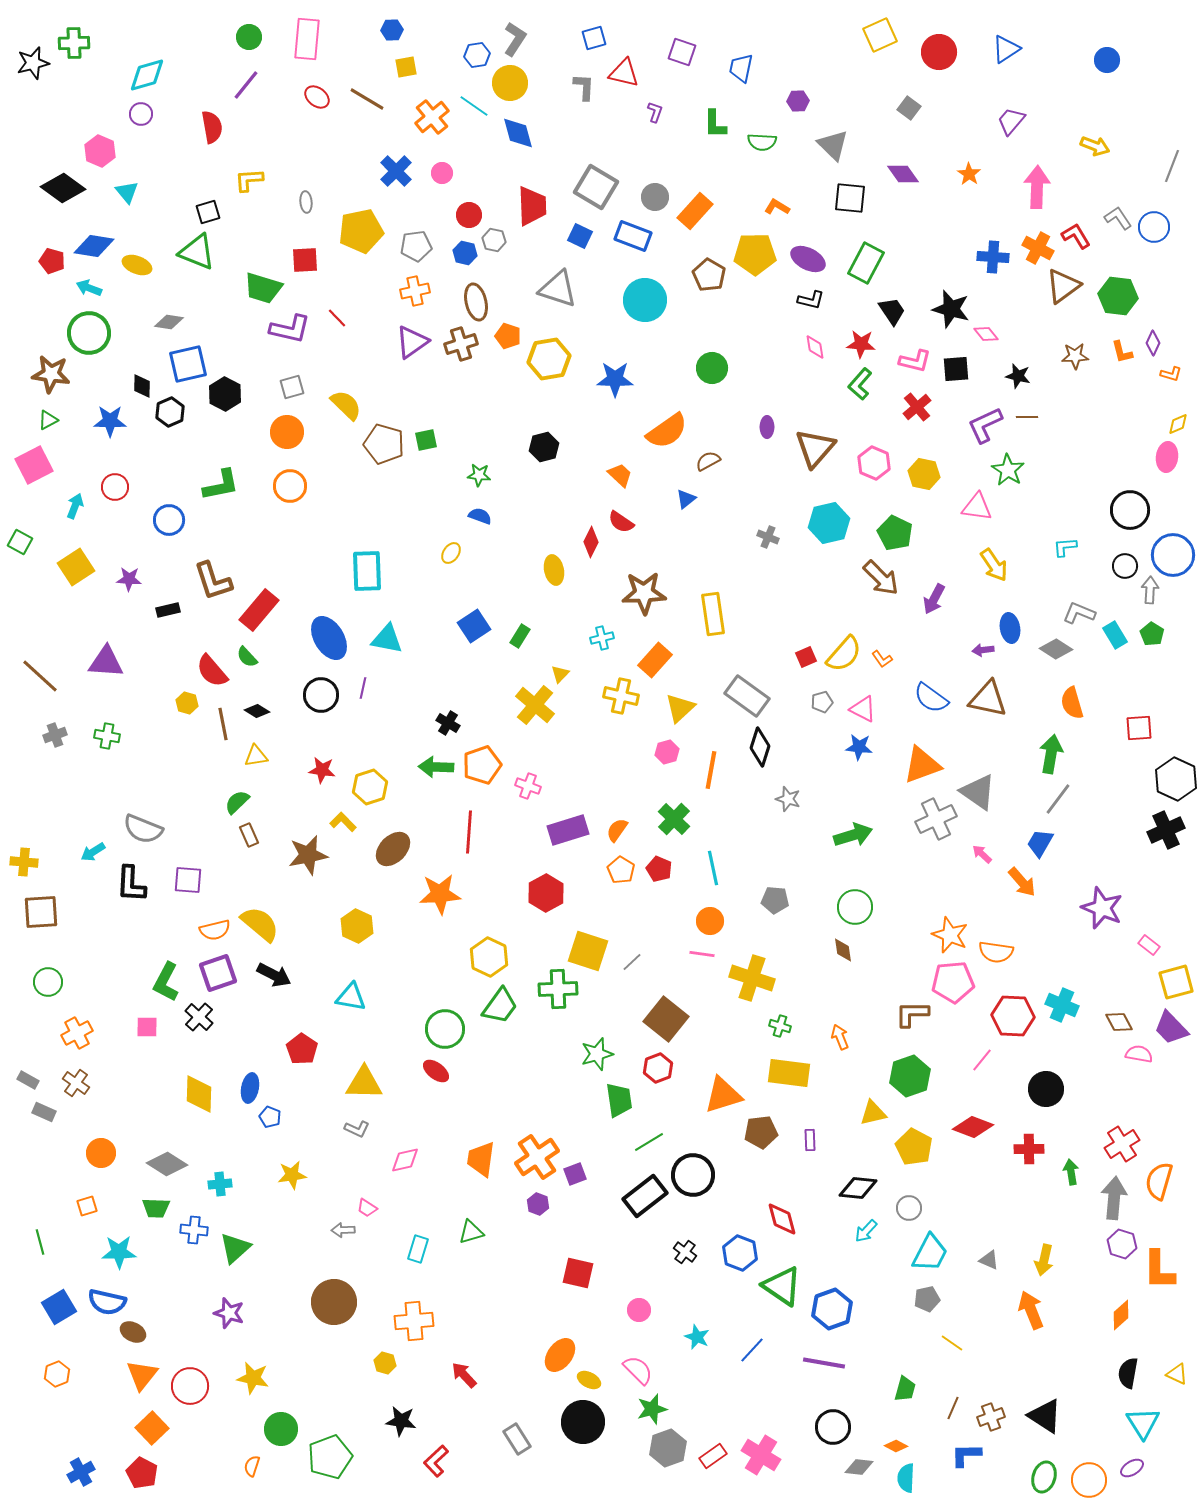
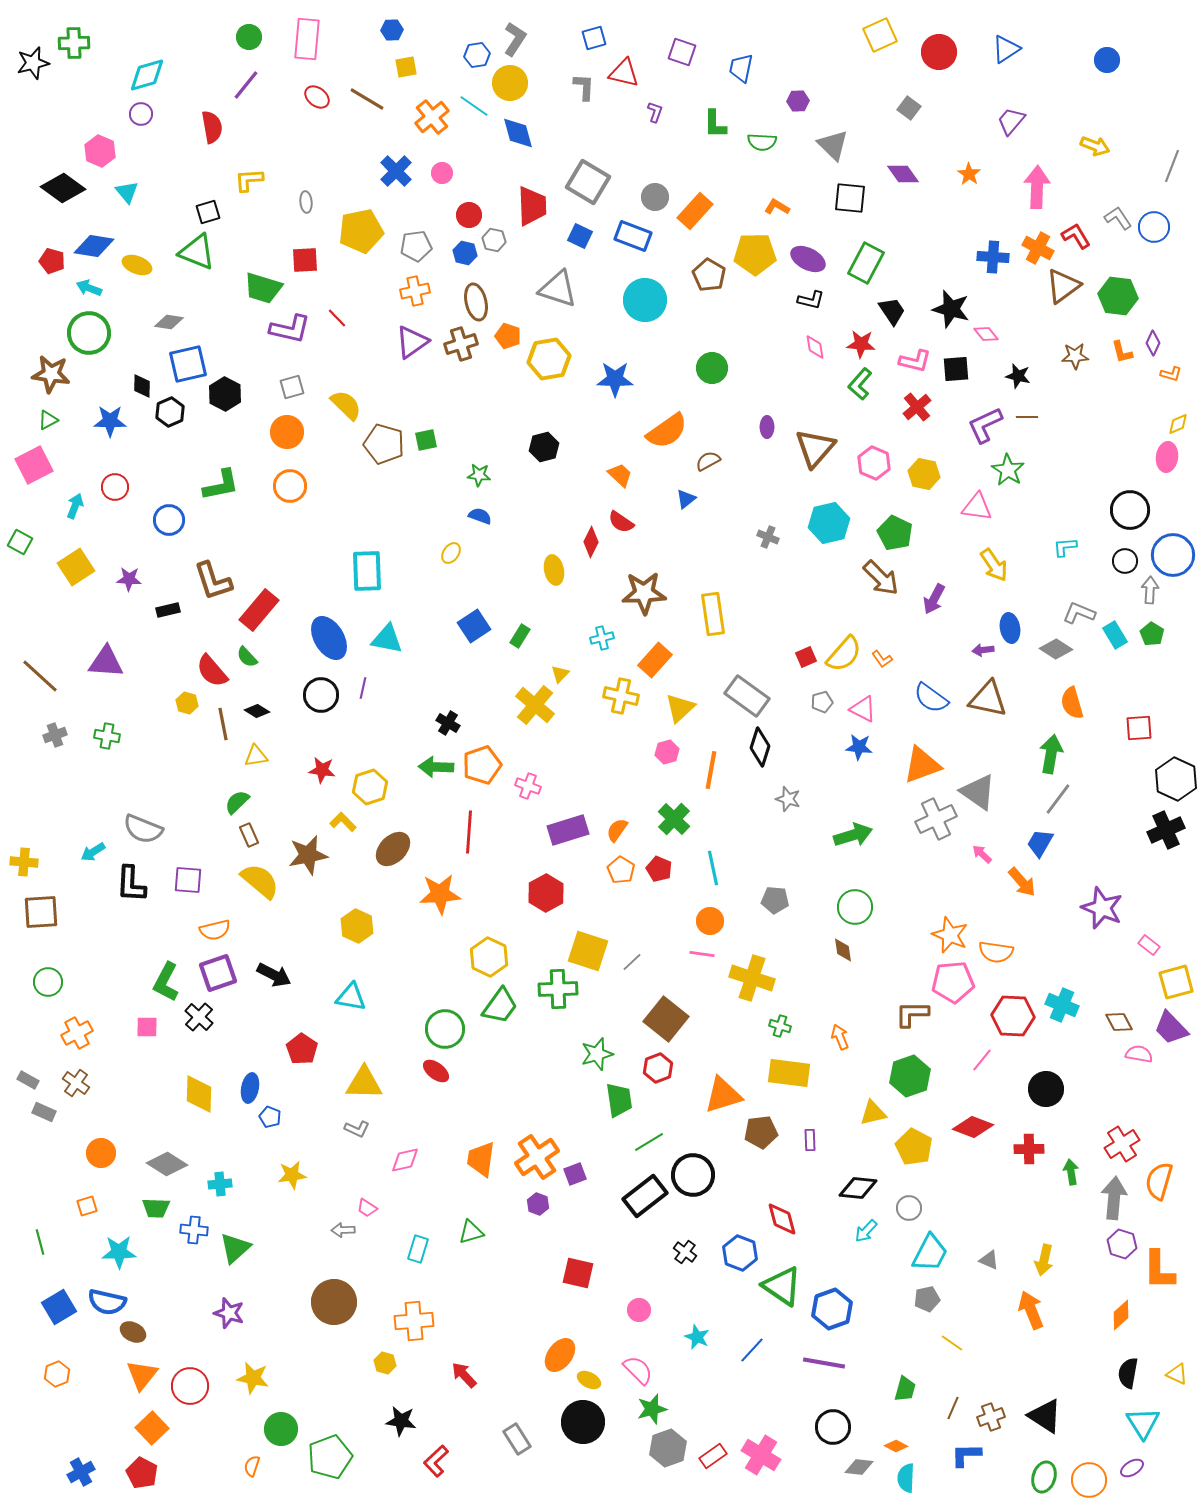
gray square at (596, 187): moved 8 px left, 5 px up
black circle at (1125, 566): moved 5 px up
yellow semicircle at (260, 924): moved 43 px up
